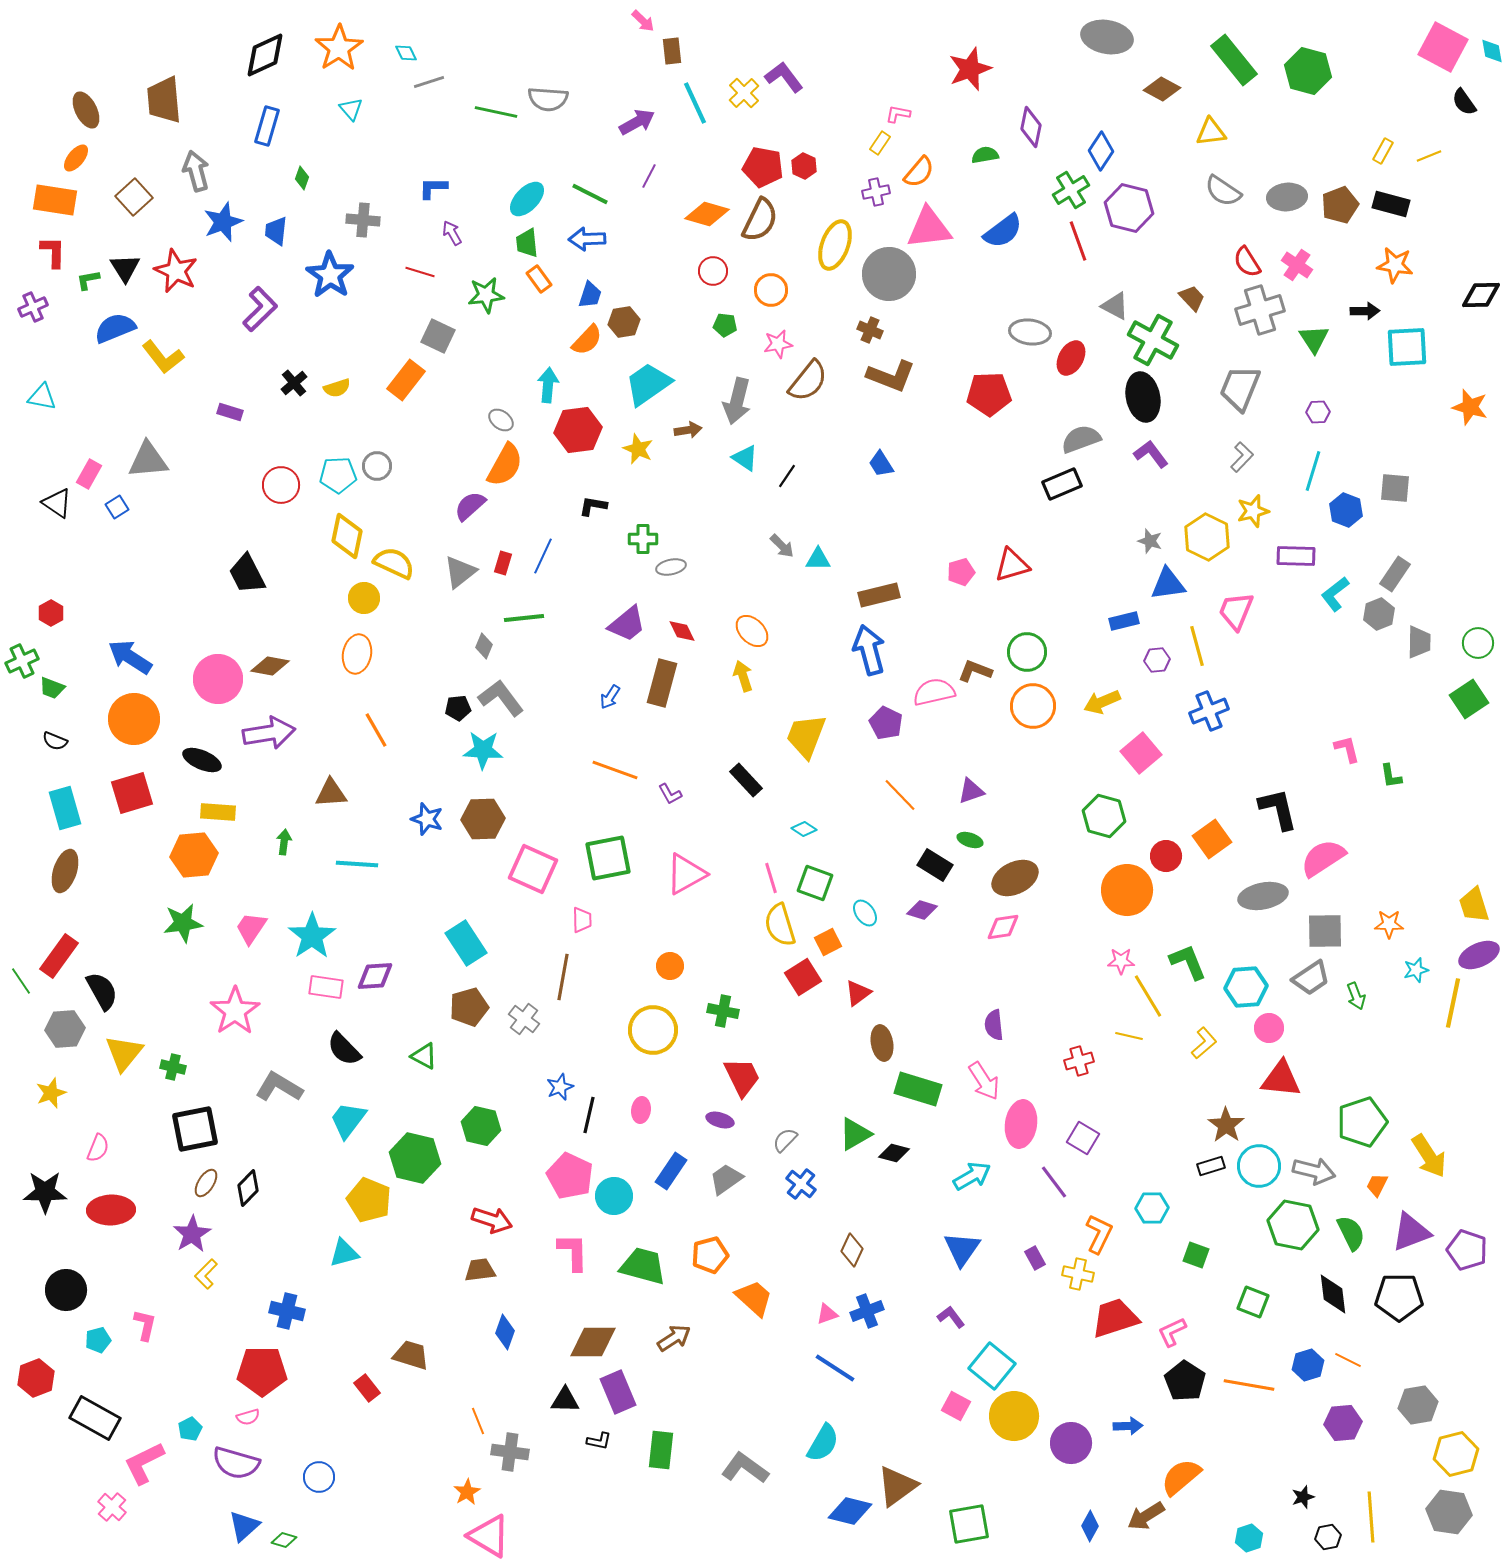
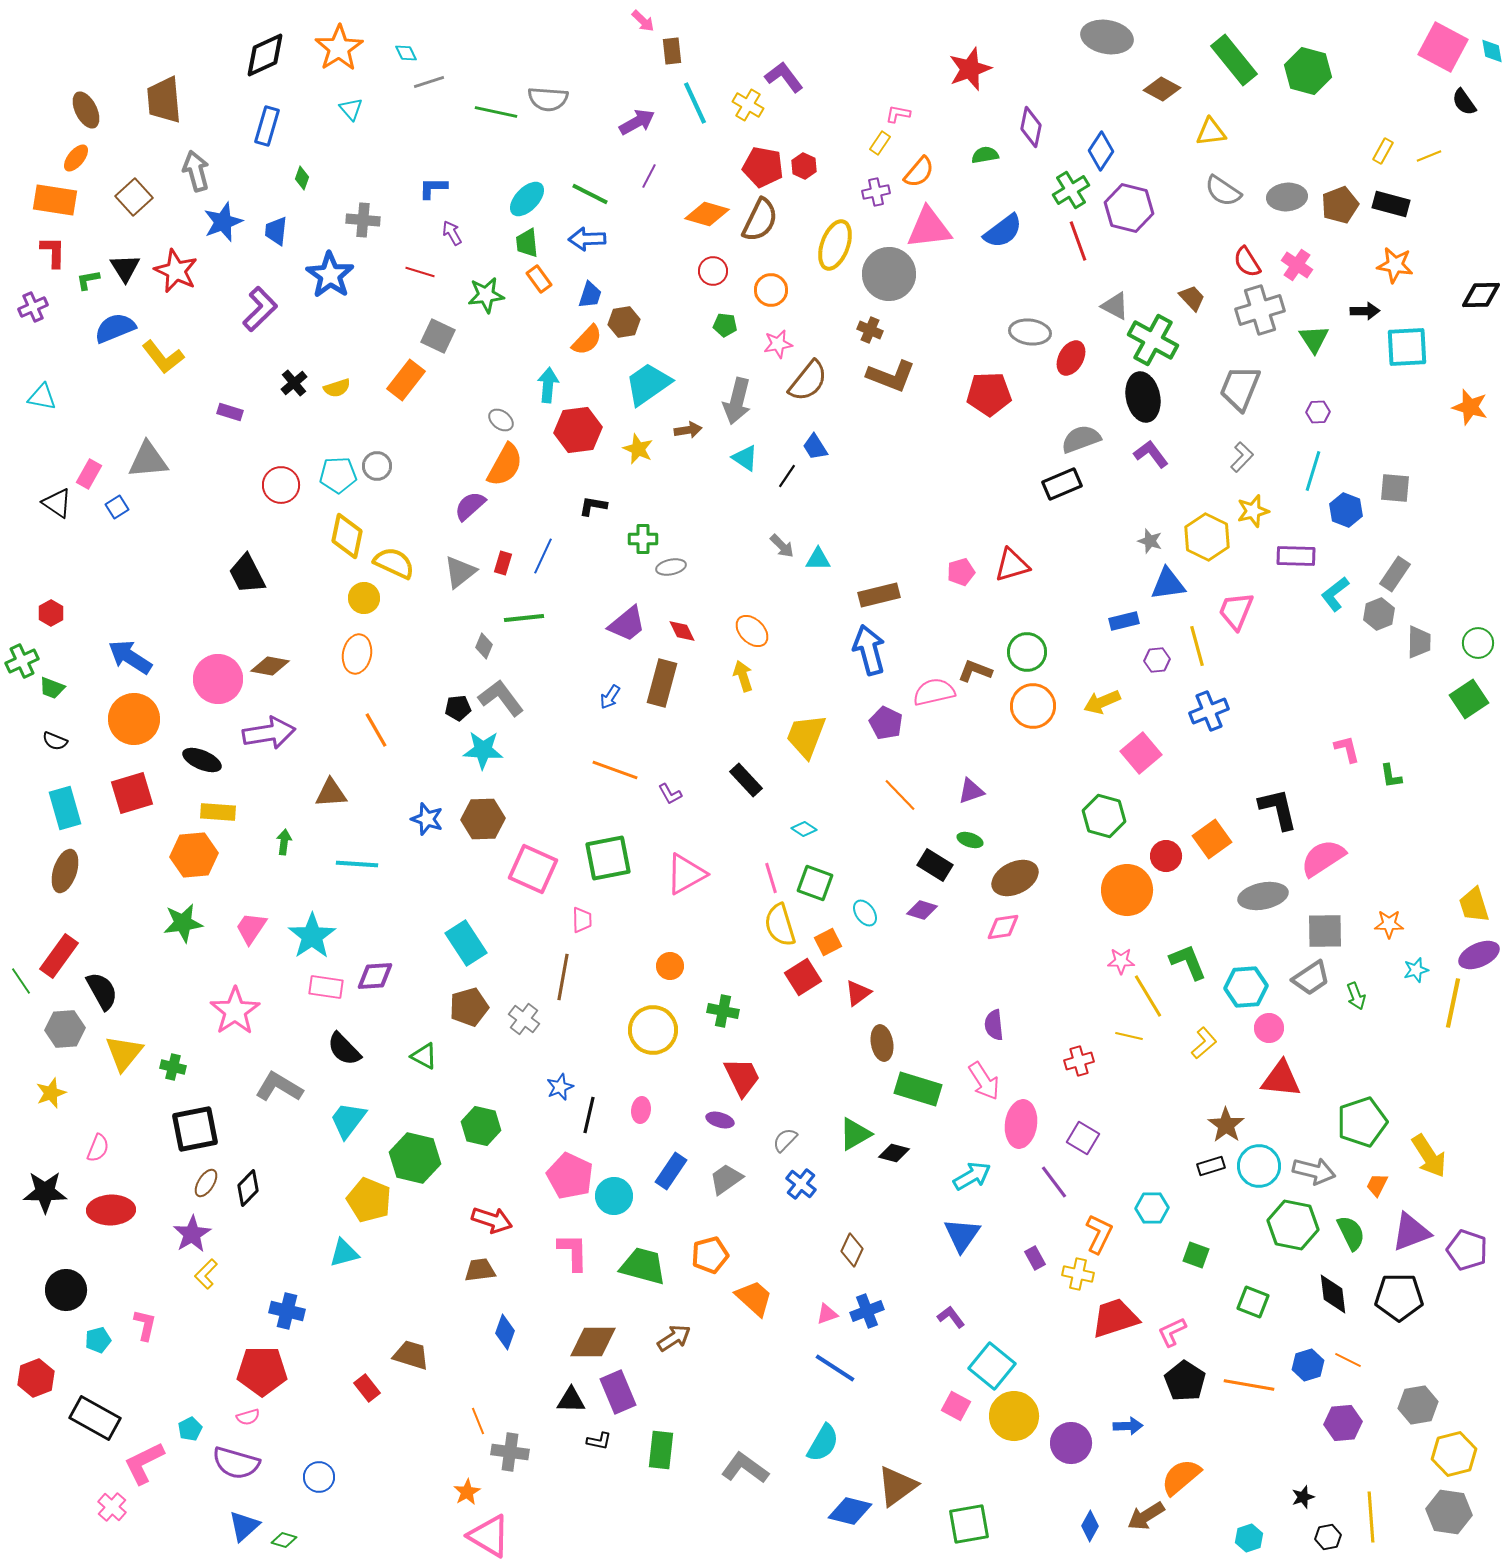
yellow cross at (744, 93): moved 4 px right, 12 px down; rotated 16 degrees counterclockwise
blue trapezoid at (881, 464): moved 66 px left, 17 px up
blue triangle at (962, 1249): moved 14 px up
black triangle at (565, 1400): moved 6 px right
yellow hexagon at (1456, 1454): moved 2 px left
